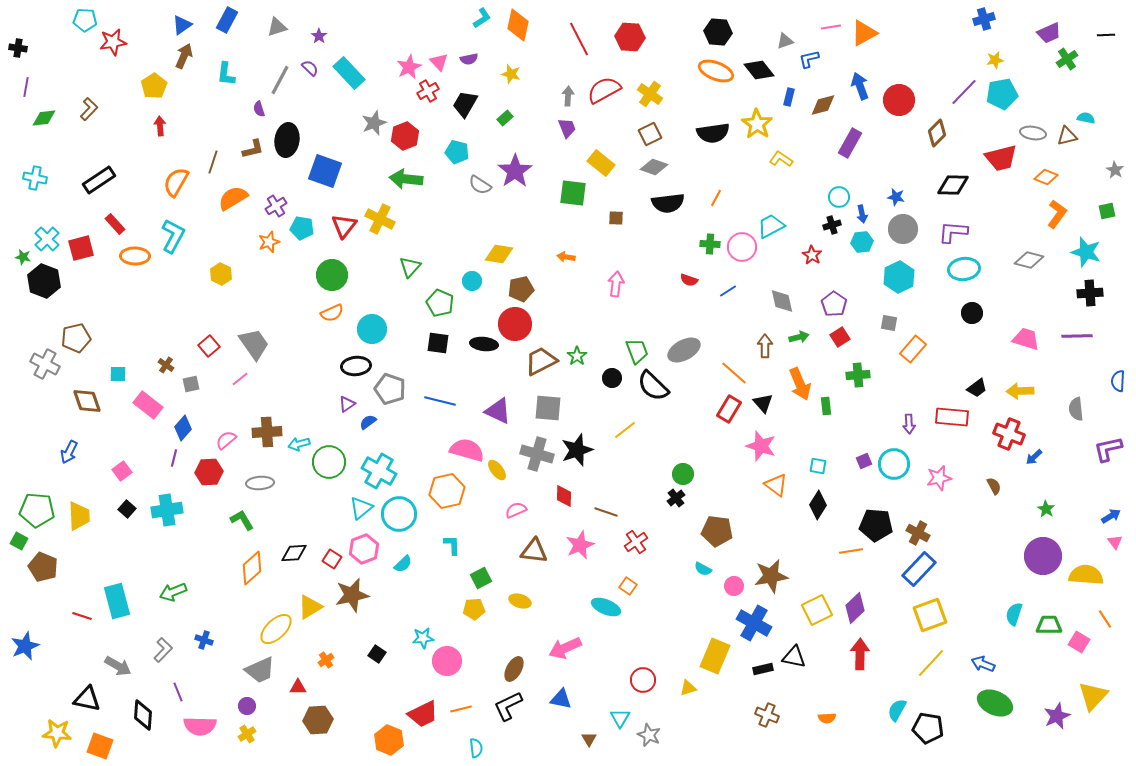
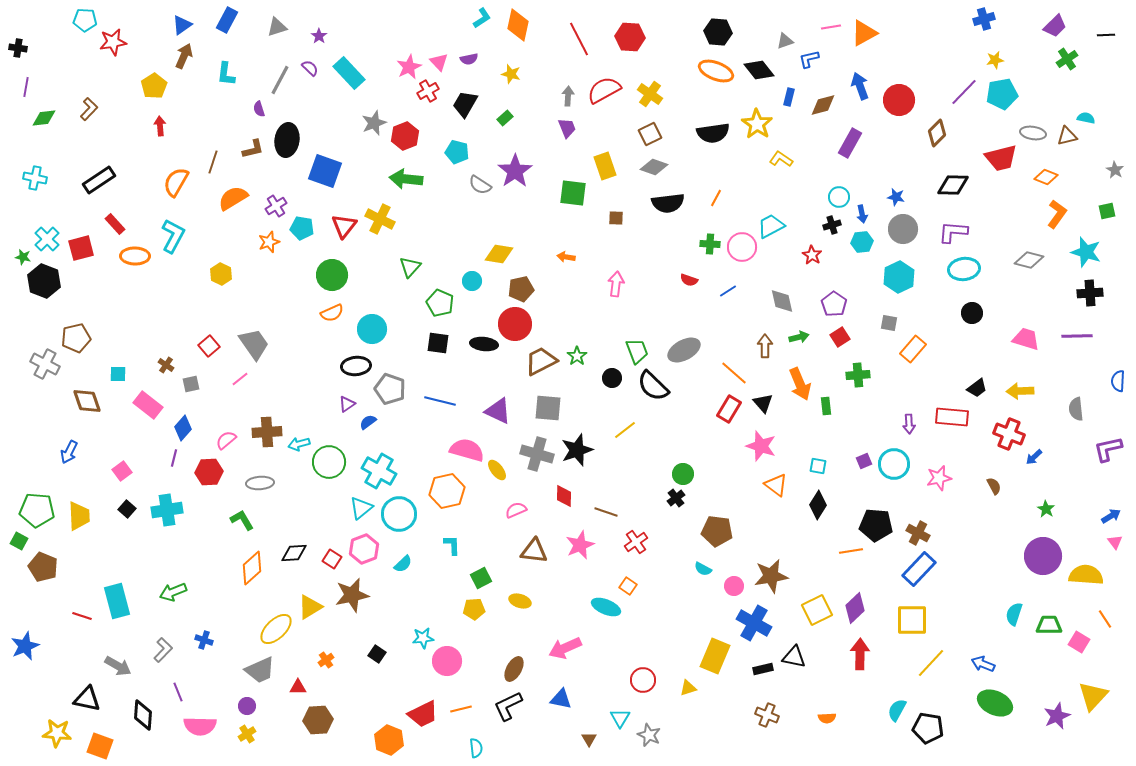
purple trapezoid at (1049, 33): moved 6 px right, 7 px up; rotated 20 degrees counterclockwise
yellow rectangle at (601, 163): moved 4 px right, 3 px down; rotated 32 degrees clockwise
yellow square at (930, 615): moved 18 px left, 5 px down; rotated 20 degrees clockwise
